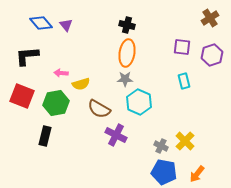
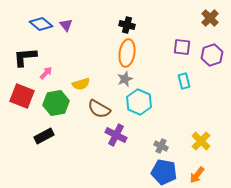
brown cross: rotated 12 degrees counterclockwise
blue diamond: moved 1 px down; rotated 10 degrees counterclockwise
black L-shape: moved 2 px left, 1 px down
pink arrow: moved 15 px left; rotated 128 degrees clockwise
gray star: rotated 21 degrees counterclockwise
black rectangle: moved 1 px left; rotated 48 degrees clockwise
yellow cross: moved 16 px right
orange arrow: moved 1 px down
